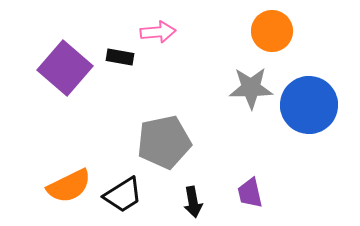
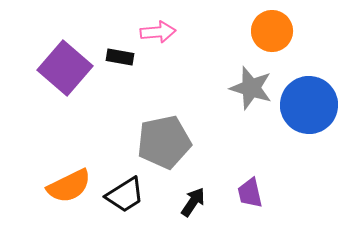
gray star: rotated 18 degrees clockwise
black trapezoid: moved 2 px right
black arrow: rotated 136 degrees counterclockwise
